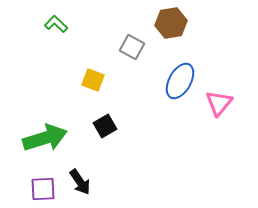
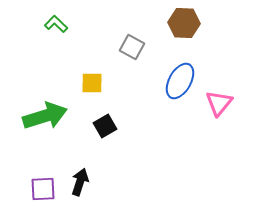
brown hexagon: moved 13 px right; rotated 12 degrees clockwise
yellow square: moved 1 px left, 3 px down; rotated 20 degrees counterclockwise
green arrow: moved 22 px up
black arrow: rotated 128 degrees counterclockwise
